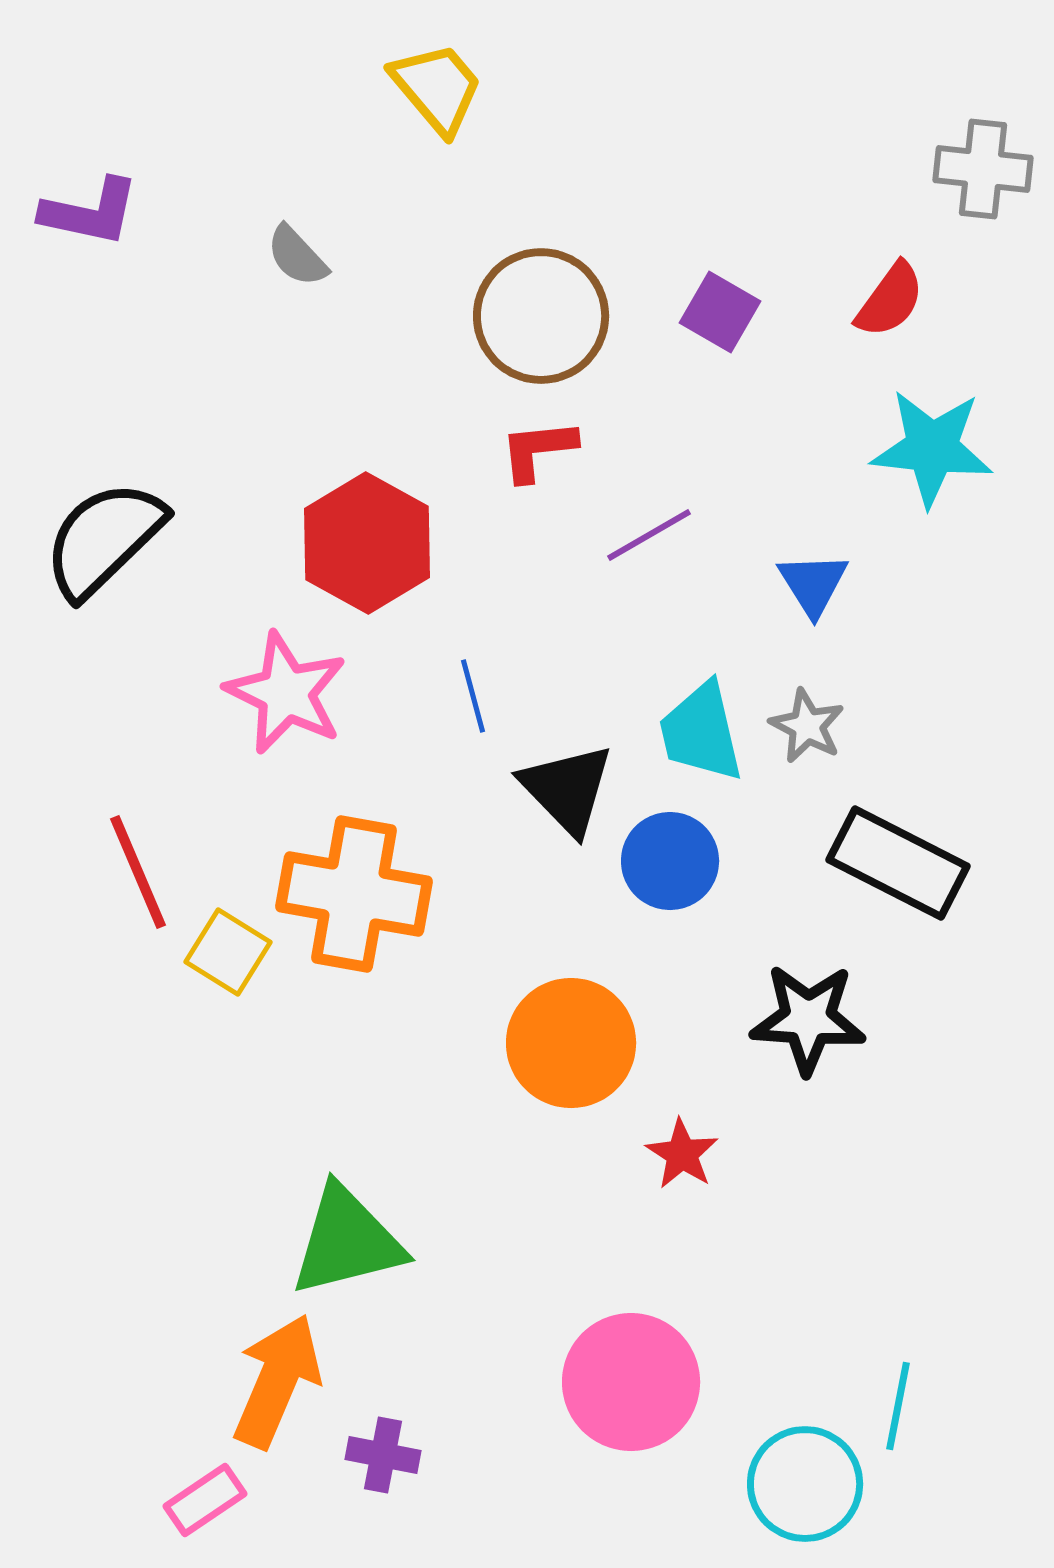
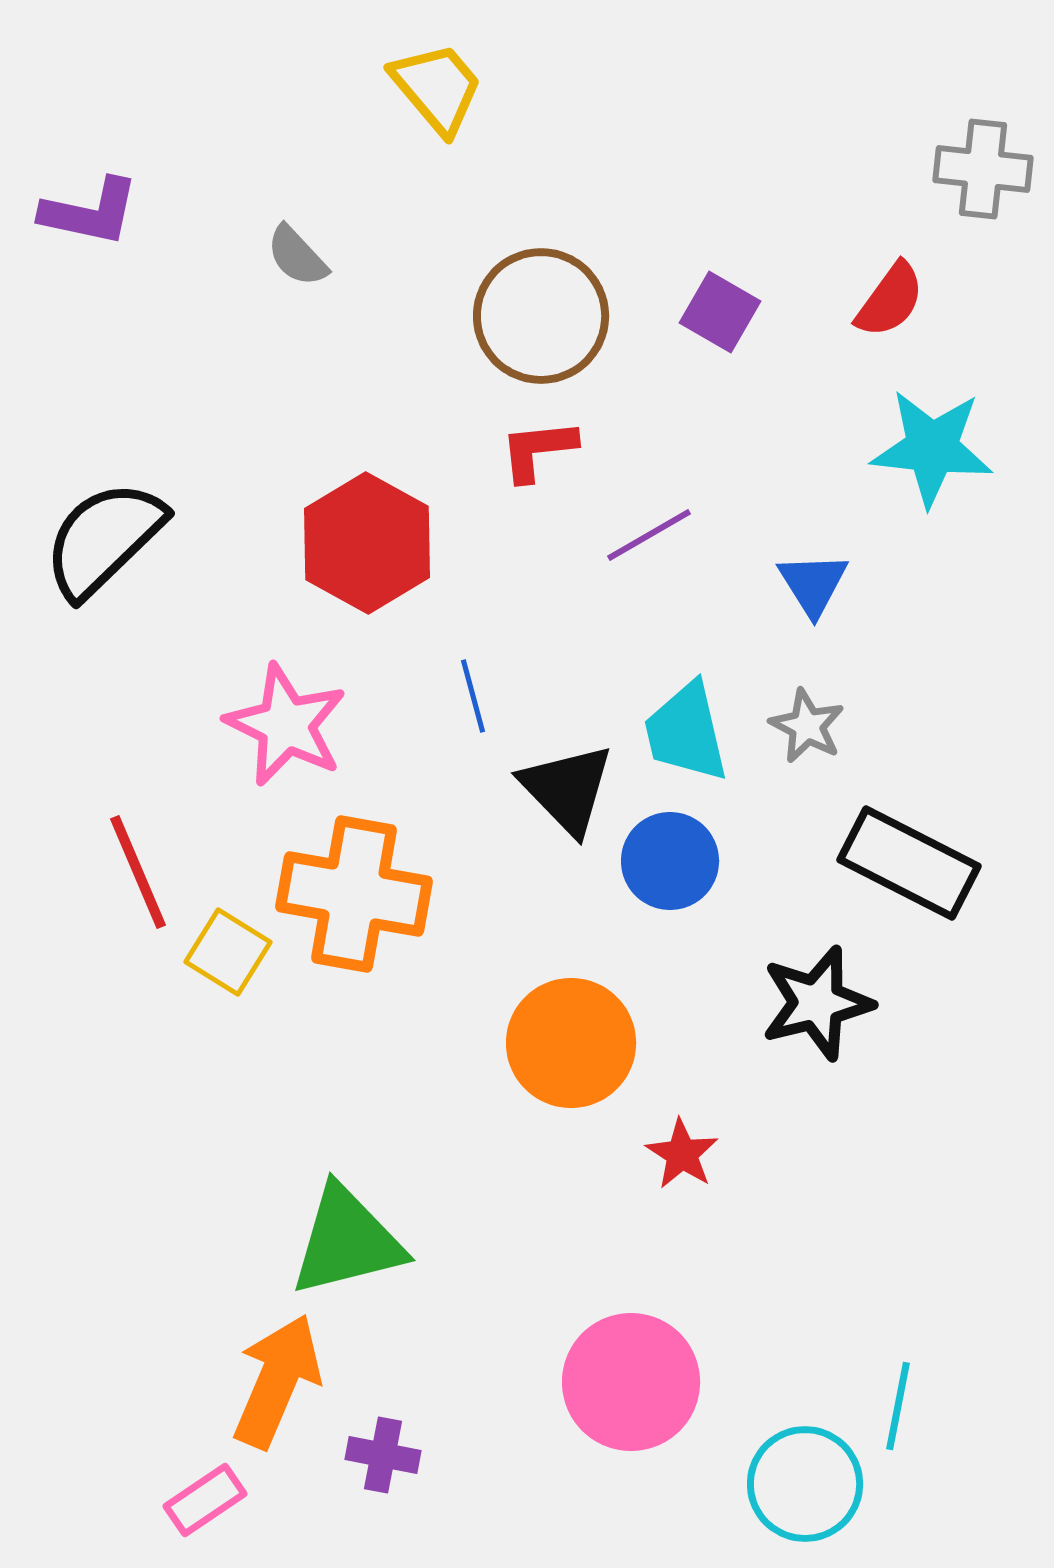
pink star: moved 32 px down
cyan trapezoid: moved 15 px left
black rectangle: moved 11 px right
black star: moved 9 px right, 16 px up; rotated 18 degrees counterclockwise
